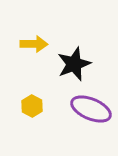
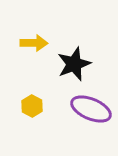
yellow arrow: moved 1 px up
